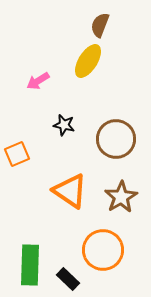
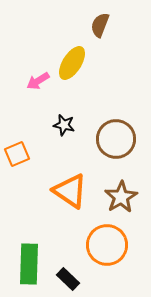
yellow ellipse: moved 16 px left, 2 px down
orange circle: moved 4 px right, 5 px up
green rectangle: moved 1 px left, 1 px up
